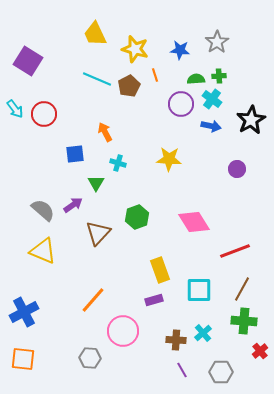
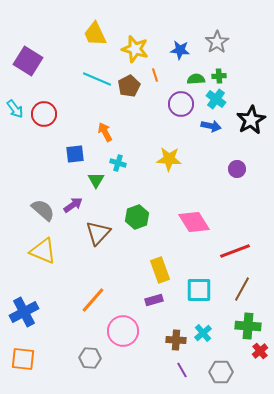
cyan cross at (212, 99): moved 4 px right
green triangle at (96, 183): moved 3 px up
green cross at (244, 321): moved 4 px right, 5 px down
